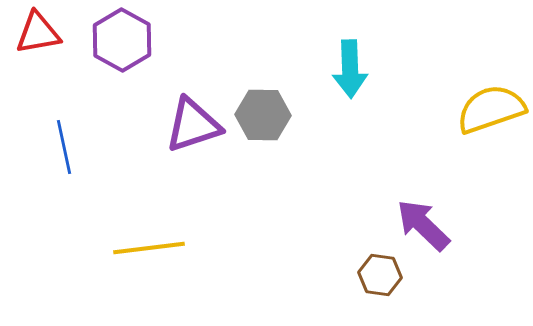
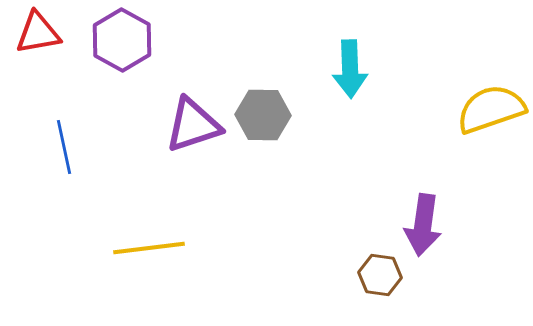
purple arrow: rotated 126 degrees counterclockwise
